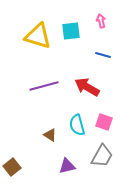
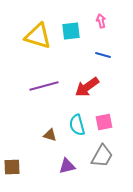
red arrow: rotated 65 degrees counterclockwise
pink square: rotated 30 degrees counterclockwise
brown triangle: rotated 16 degrees counterclockwise
brown square: rotated 36 degrees clockwise
